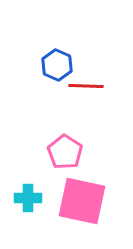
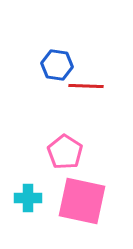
blue hexagon: rotated 16 degrees counterclockwise
